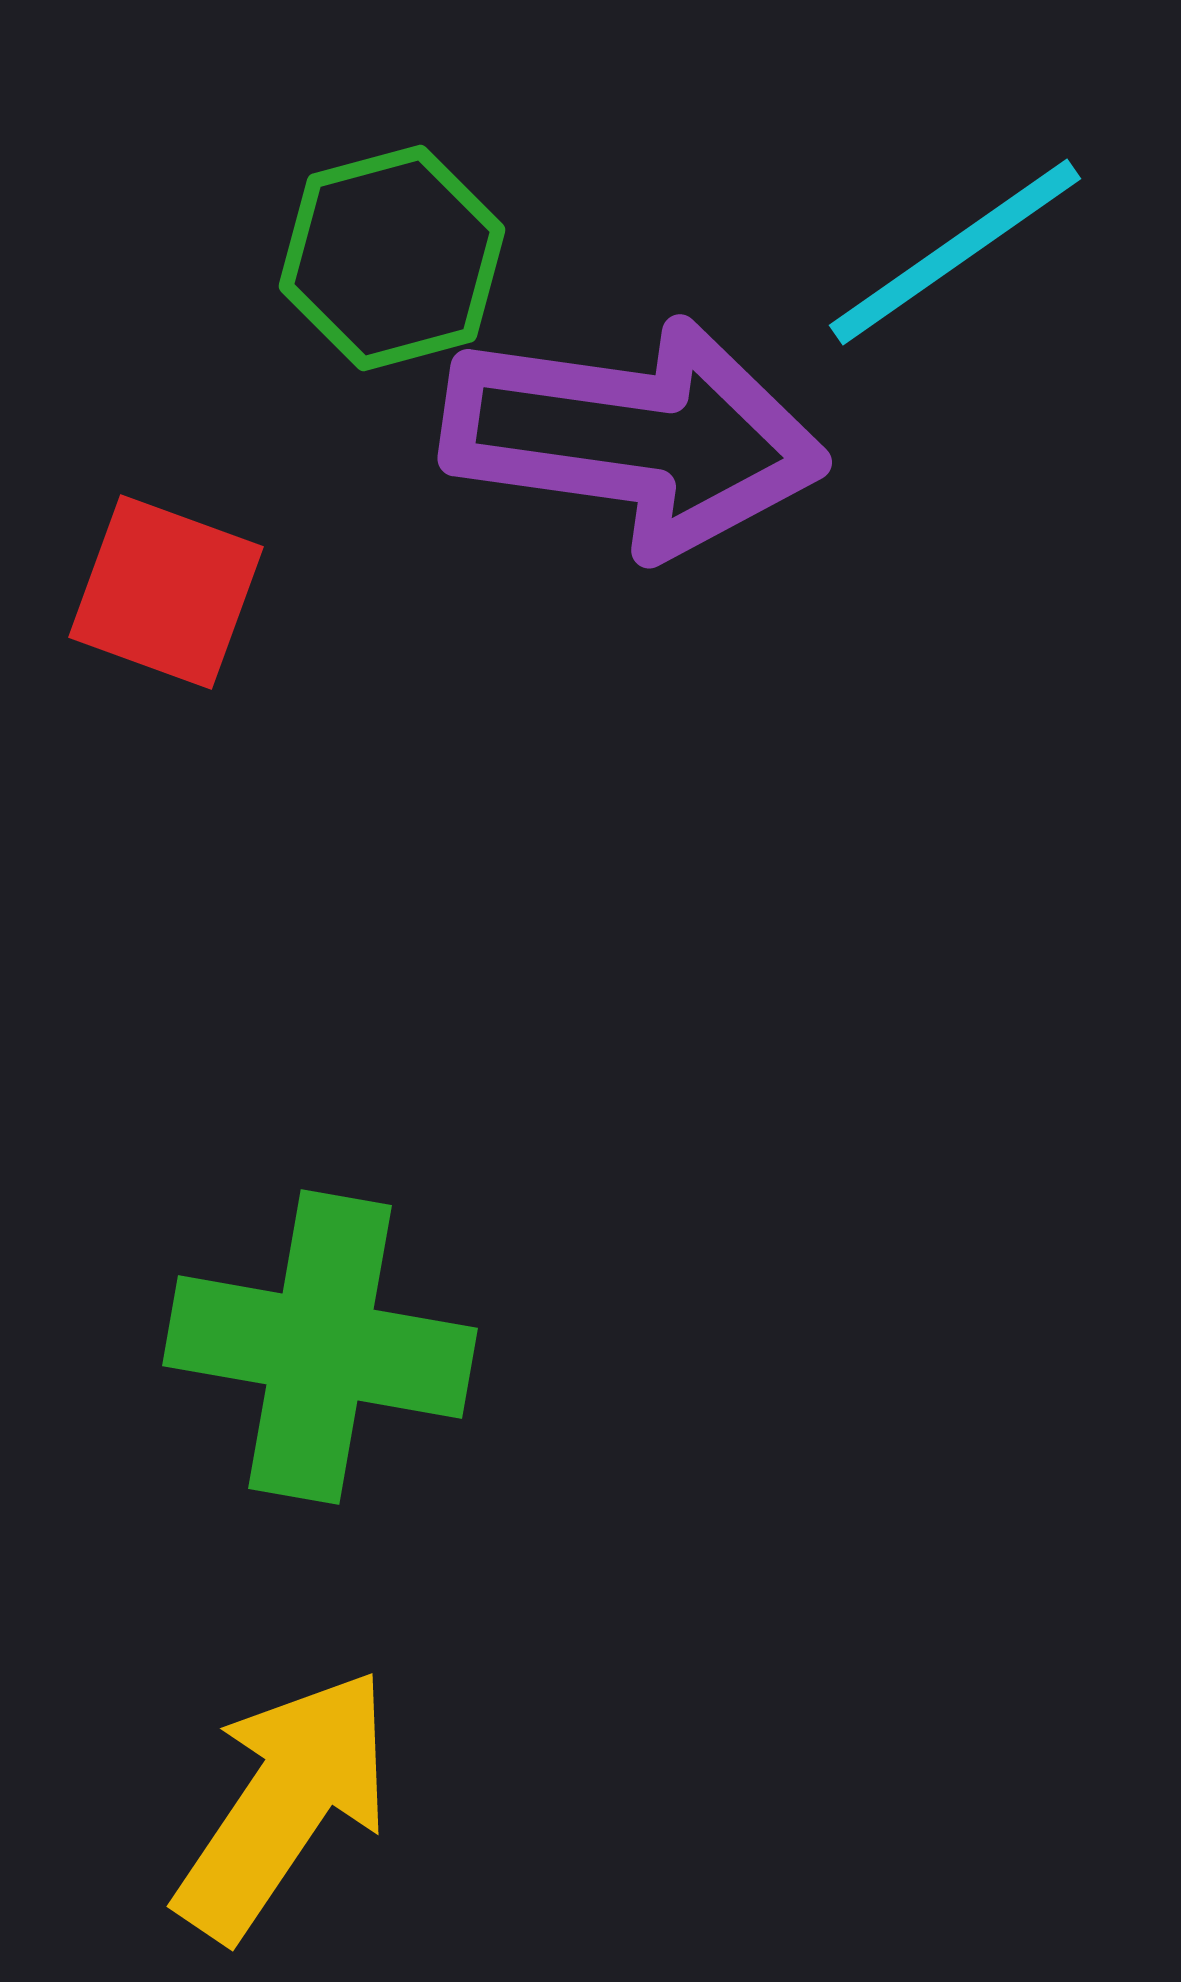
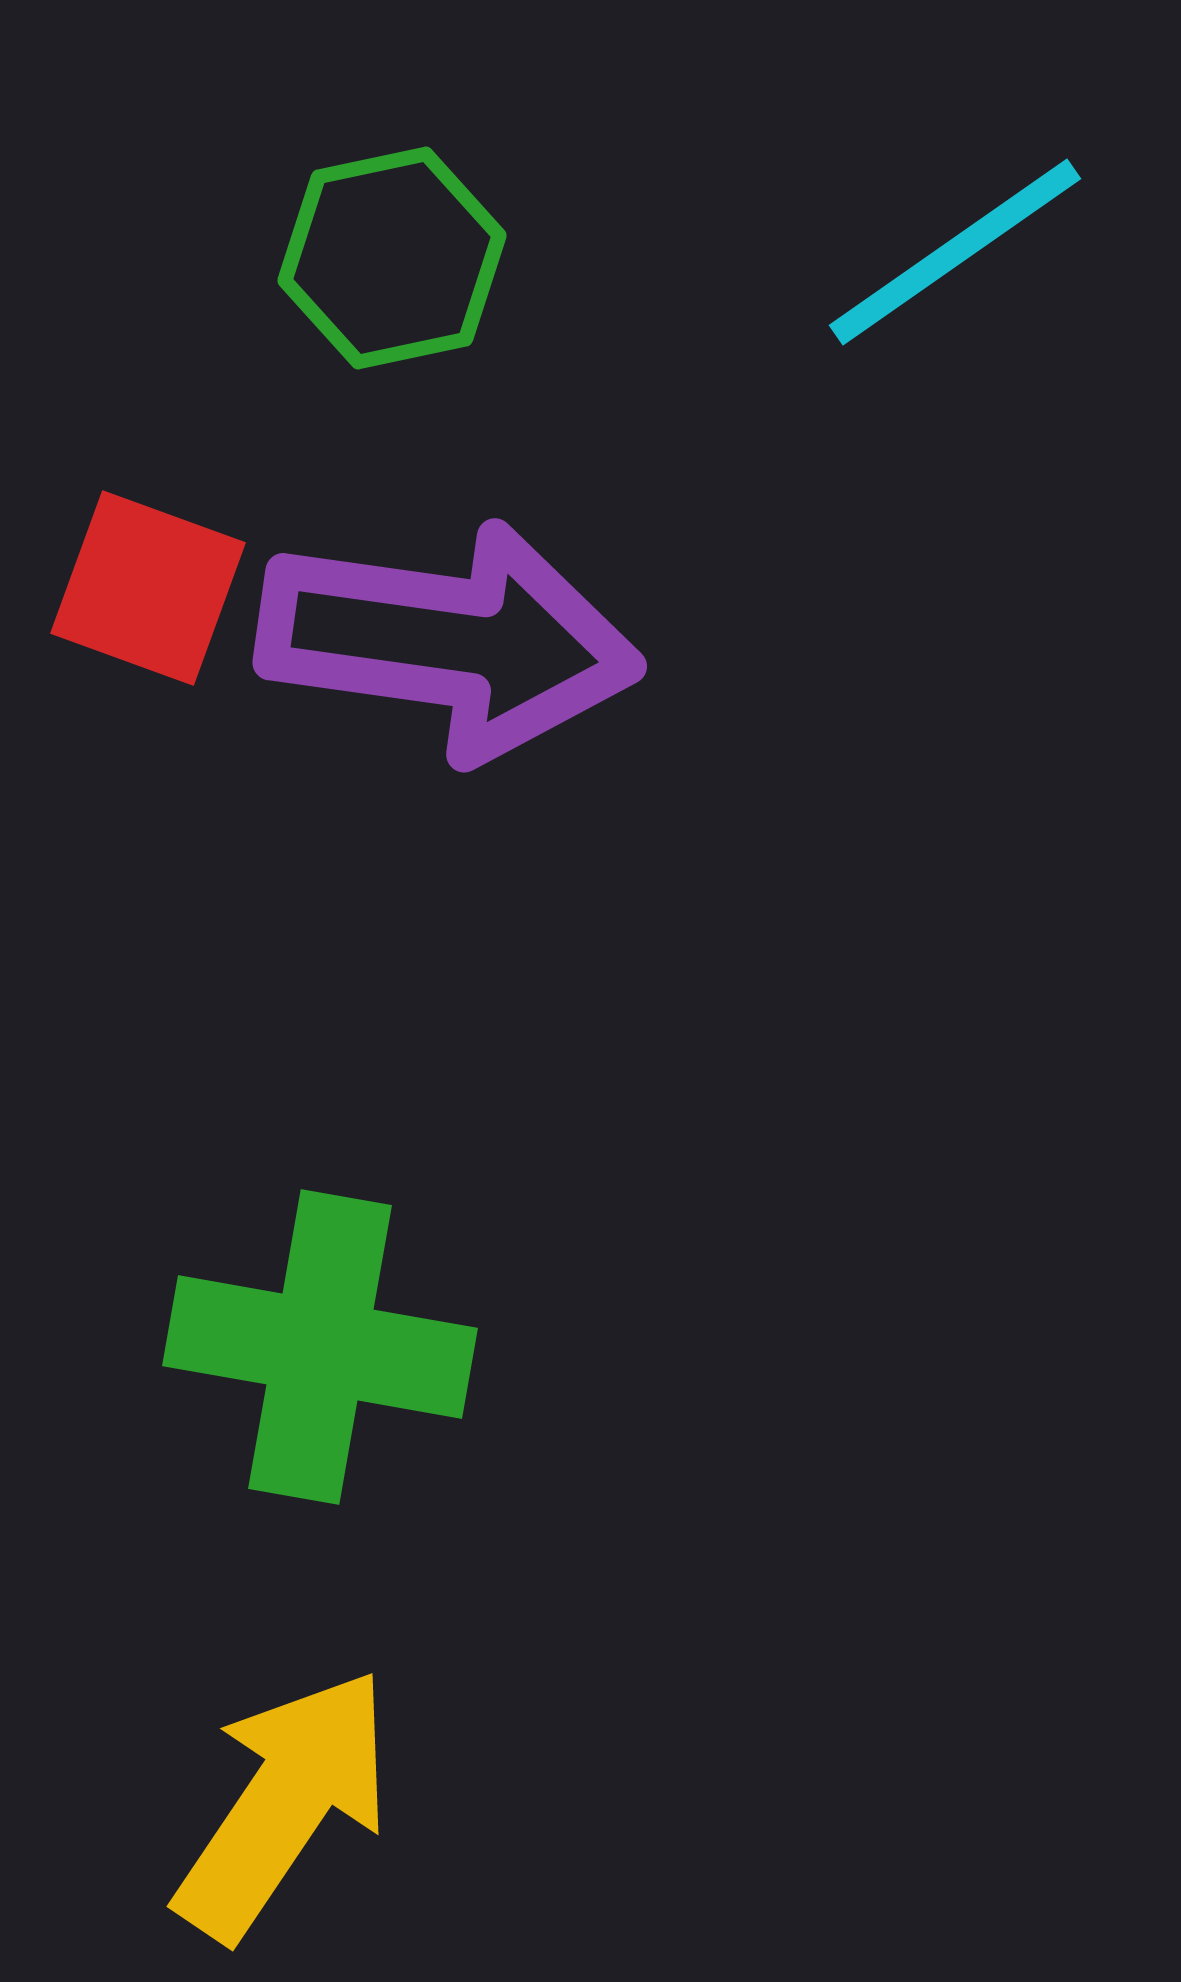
green hexagon: rotated 3 degrees clockwise
purple arrow: moved 185 px left, 204 px down
red square: moved 18 px left, 4 px up
